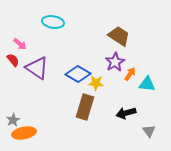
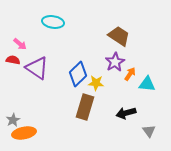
red semicircle: rotated 40 degrees counterclockwise
blue diamond: rotated 75 degrees counterclockwise
